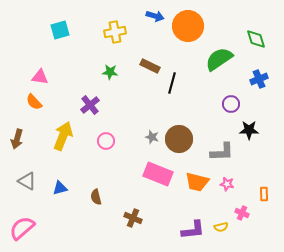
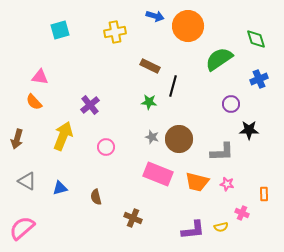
green star: moved 39 px right, 30 px down
black line: moved 1 px right, 3 px down
pink circle: moved 6 px down
